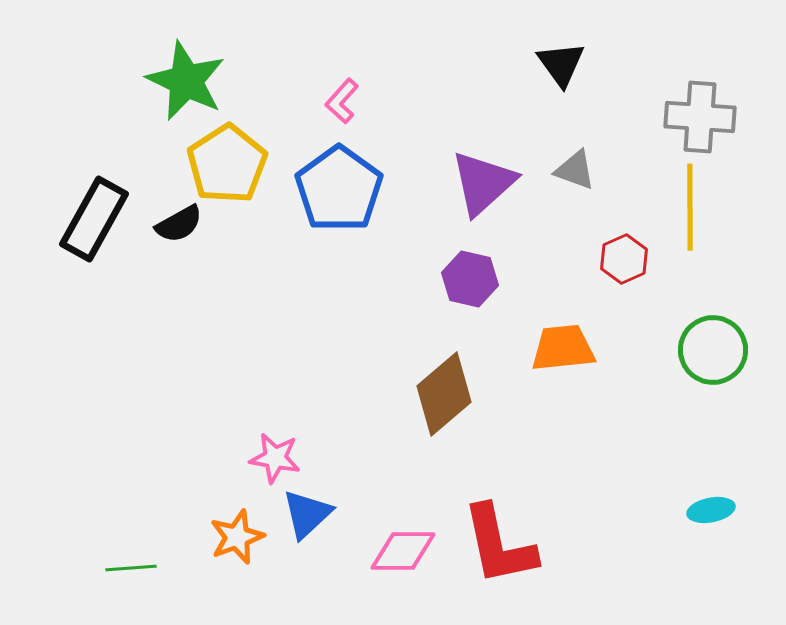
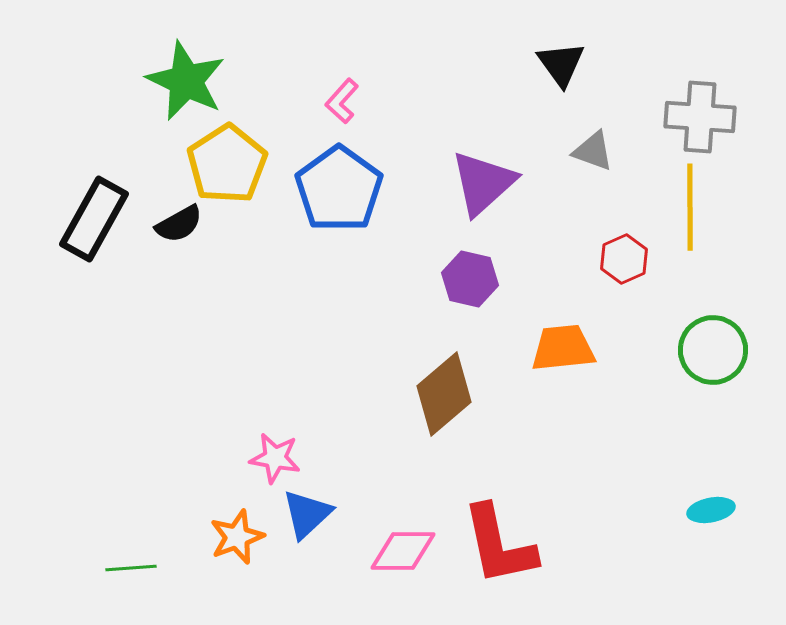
gray triangle: moved 18 px right, 19 px up
